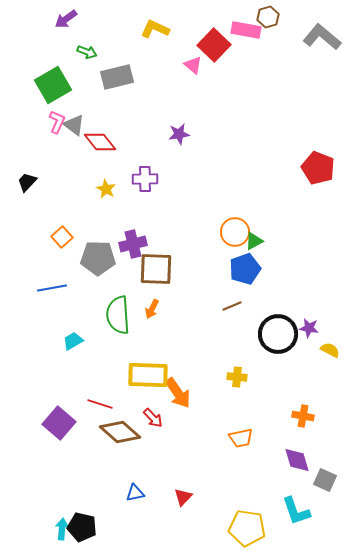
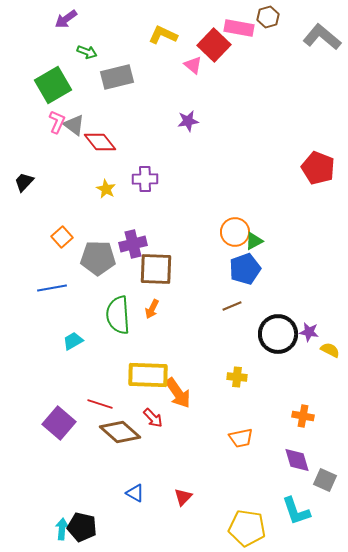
yellow L-shape at (155, 29): moved 8 px right, 6 px down
pink rectangle at (246, 30): moved 7 px left, 2 px up
purple star at (179, 134): moved 9 px right, 13 px up
black trapezoid at (27, 182): moved 3 px left
purple star at (309, 328): moved 4 px down
blue triangle at (135, 493): rotated 42 degrees clockwise
